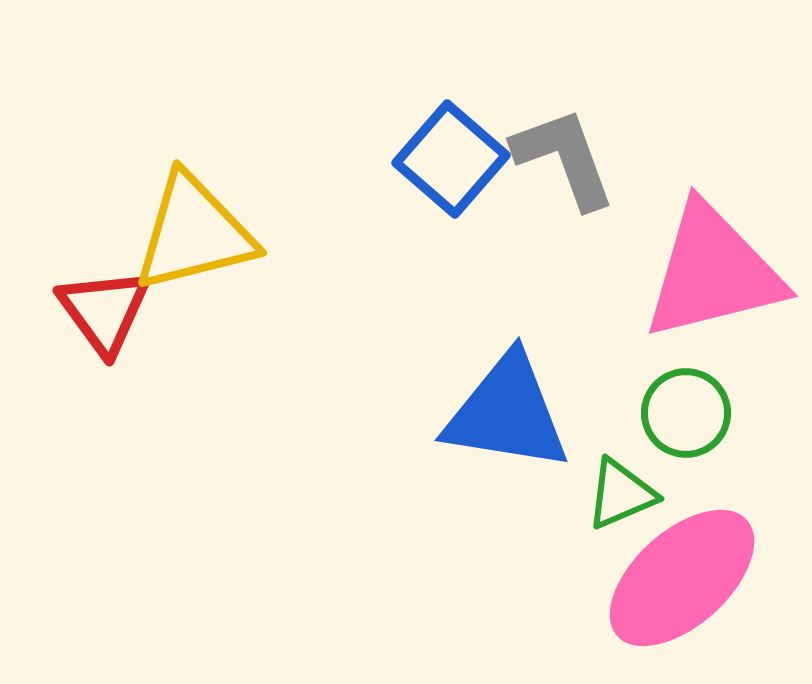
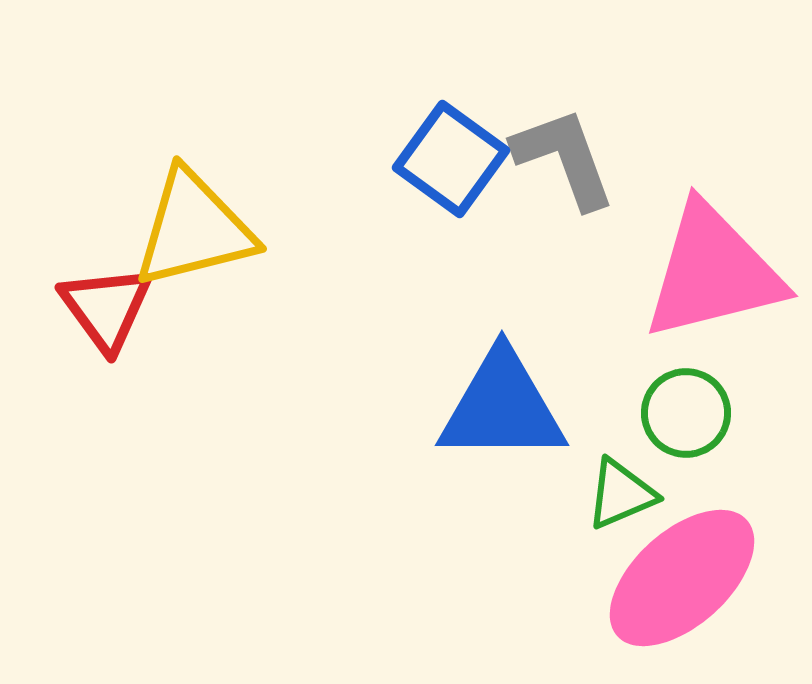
blue square: rotated 5 degrees counterclockwise
yellow triangle: moved 4 px up
red triangle: moved 2 px right, 3 px up
blue triangle: moved 5 px left, 6 px up; rotated 9 degrees counterclockwise
